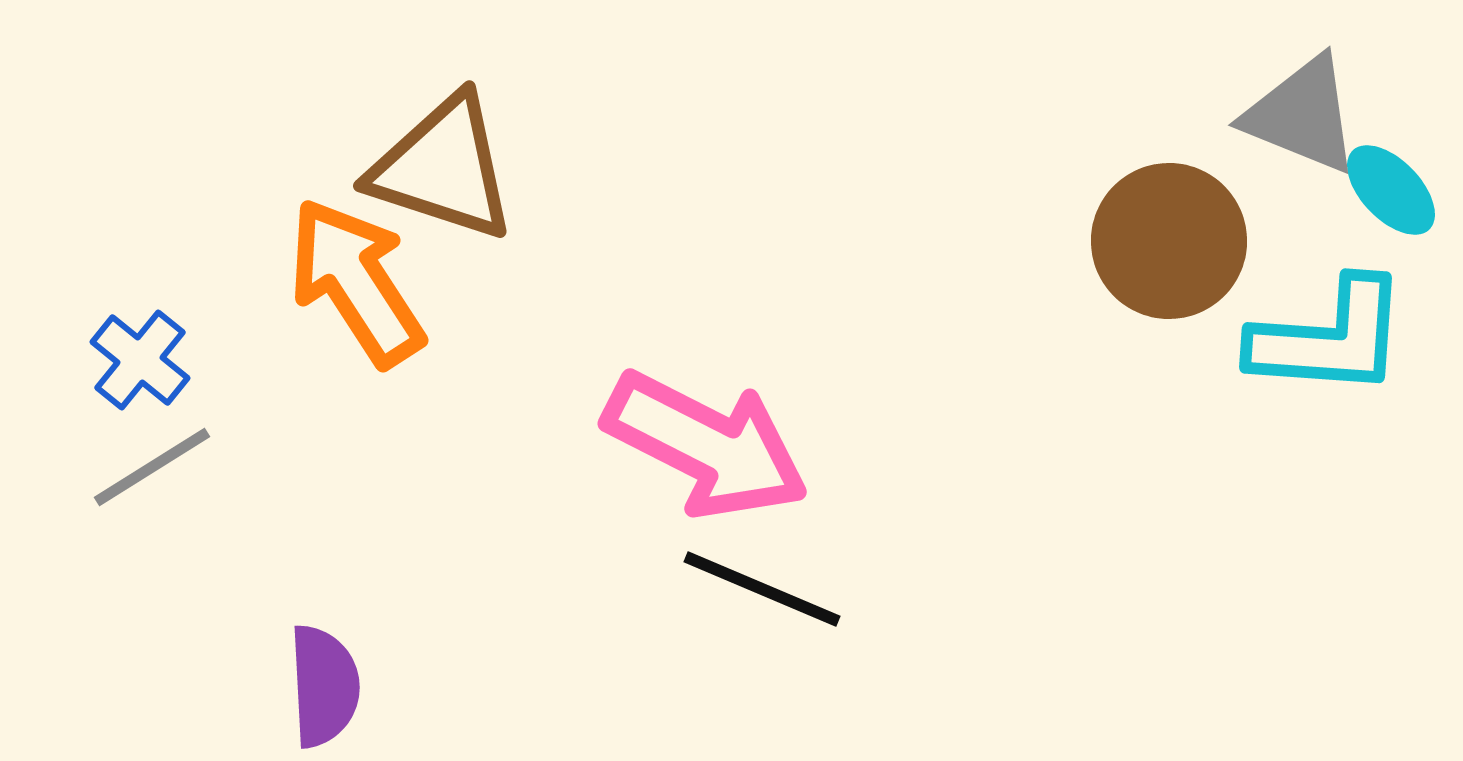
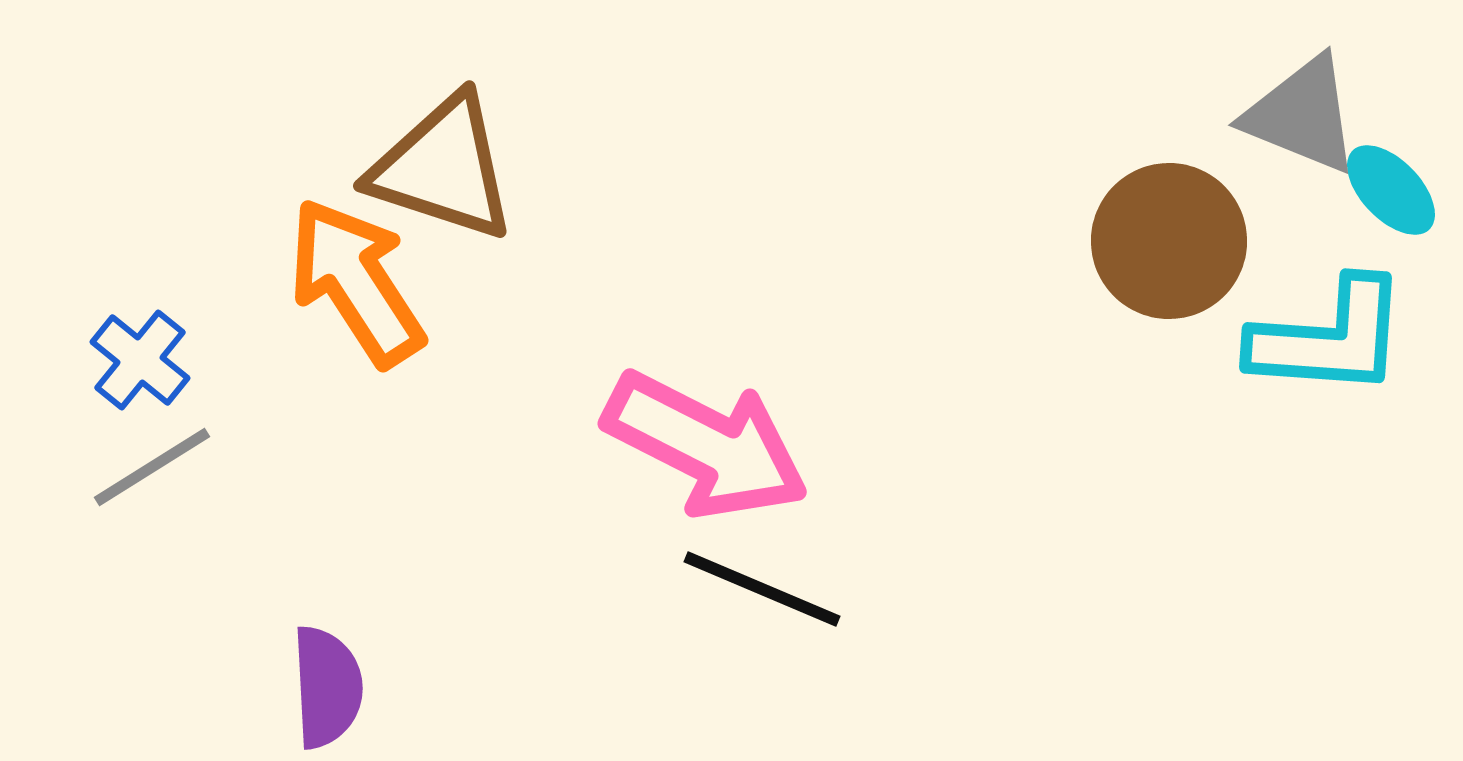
purple semicircle: moved 3 px right, 1 px down
